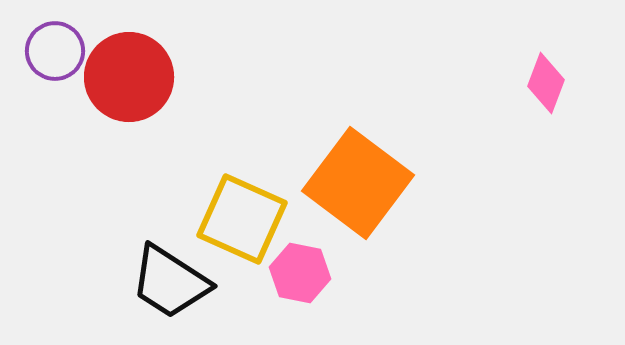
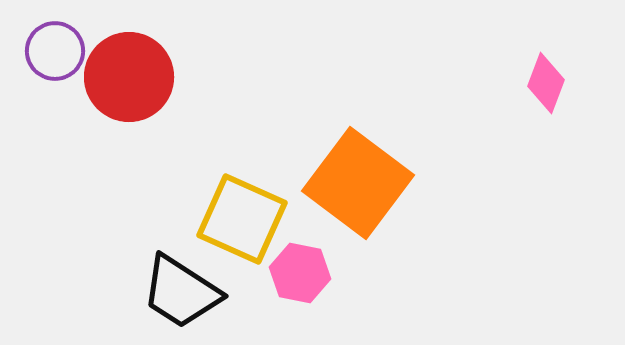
black trapezoid: moved 11 px right, 10 px down
